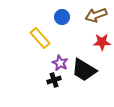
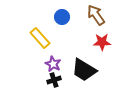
brown arrow: rotated 75 degrees clockwise
purple star: moved 7 px left, 1 px down
